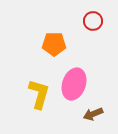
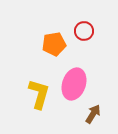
red circle: moved 9 px left, 10 px down
orange pentagon: rotated 10 degrees counterclockwise
brown arrow: rotated 144 degrees clockwise
